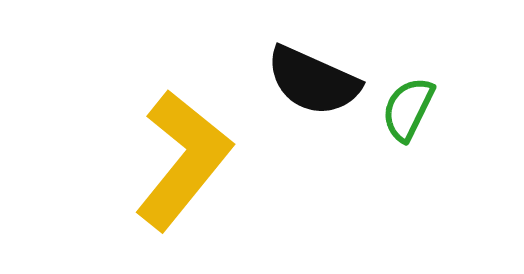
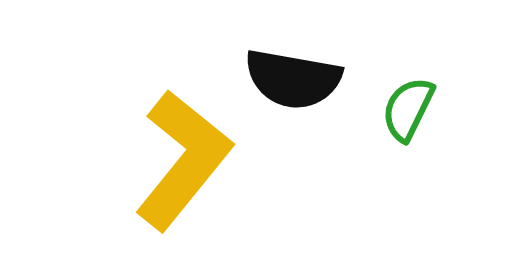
black semicircle: moved 20 px left, 2 px up; rotated 14 degrees counterclockwise
